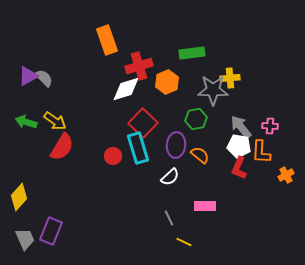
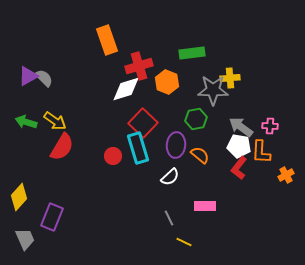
orange hexagon: rotated 15 degrees counterclockwise
gray arrow: rotated 15 degrees counterclockwise
red L-shape: rotated 15 degrees clockwise
purple rectangle: moved 1 px right, 14 px up
